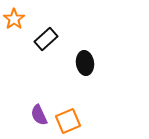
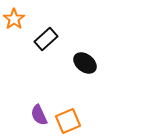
black ellipse: rotated 45 degrees counterclockwise
